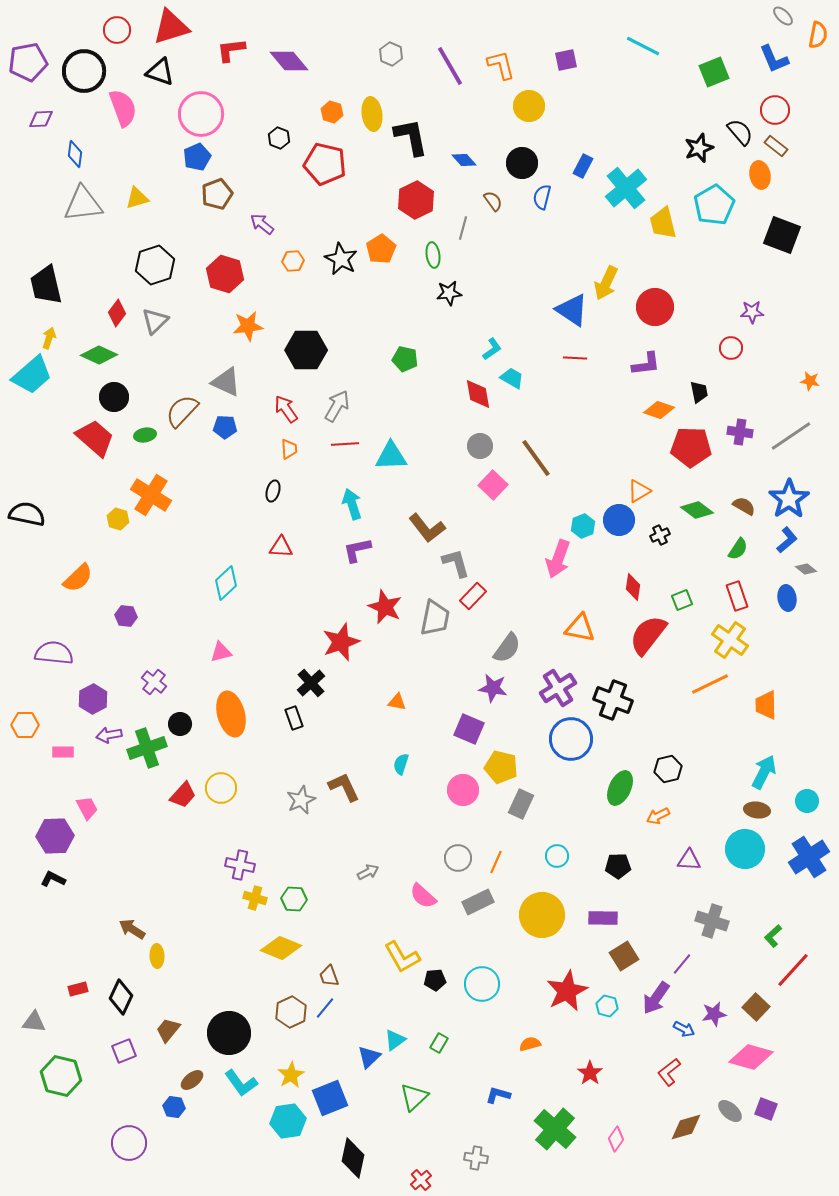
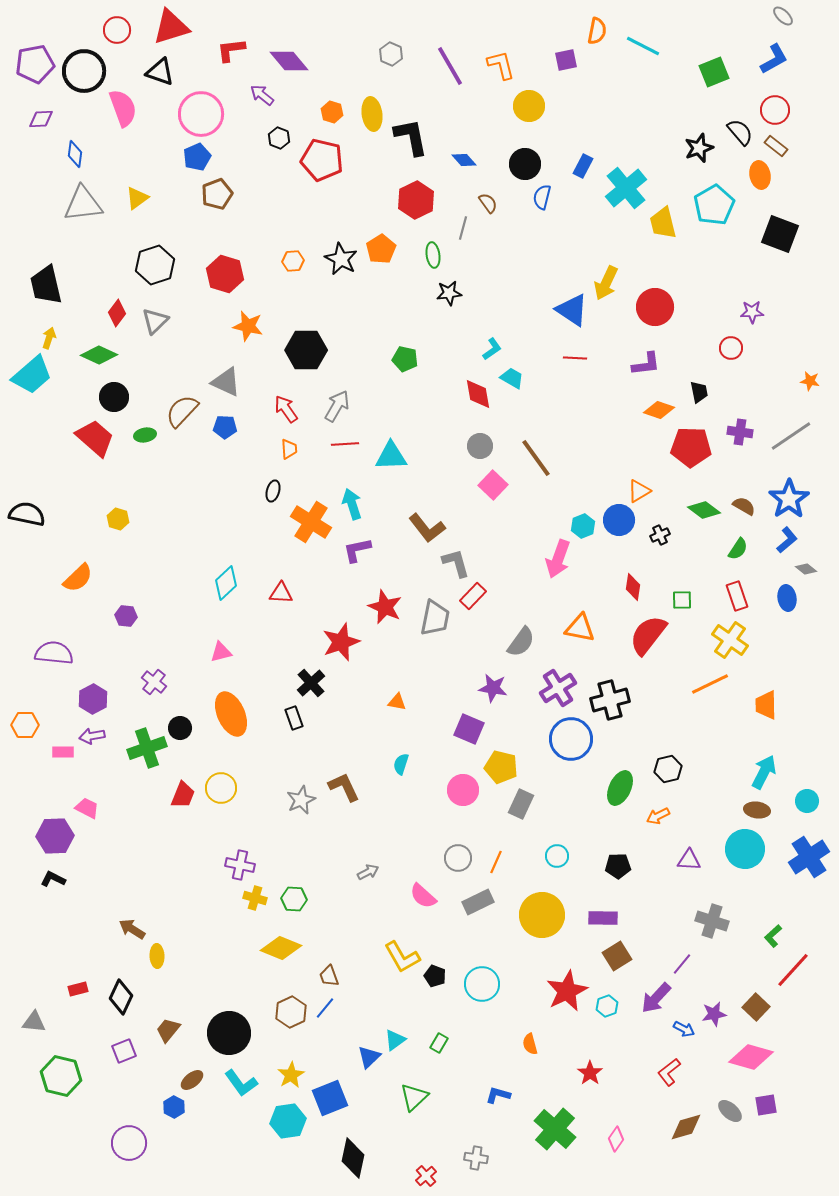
orange semicircle at (818, 35): moved 221 px left, 4 px up
blue L-shape at (774, 59): rotated 96 degrees counterclockwise
purple pentagon at (28, 62): moved 7 px right, 2 px down
black circle at (522, 163): moved 3 px right, 1 px down
red pentagon at (325, 164): moved 3 px left, 4 px up
yellow triangle at (137, 198): rotated 20 degrees counterclockwise
brown semicircle at (493, 201): moved 5 px left, 2 px down
purple arrow at (262, 224): moved 129 px up
black square at (782, 235): moved 2 px left, 1 px up
orange star at (248, 326): rotated 20 degrees clockwise
orange cross at (151, 495): moved 160 px right, 27 px down
green diamond at (697, 510): moved 7 px right
red triangle at (281, 547): moved 46 px down
green square at (682, 600): rotated 20 degrees clockwise
gray semicircle at (507, 648): moved 14 px right, 6 px up
black cross at (613, 700): moved 3 px left; rotated 36 degrees counterclockwise
orange ellipse at (231, 714): rotated 9 degrees counterclockwise
black circle at (180, 724): moved 4 px down
purple arrow at (109, 735): moved 17 px left, 1 px down
red trapezoid at (183, 795): rotated 20 degrees counterclockwise
pink trapezoid at (87, 808): rotated 35 degrees counterclockwise
brown square at (624, 956): moved 7 px left
black pentagon at (435, 980): moved 4 px up; rotated 25 degrees clockwise
purple arrow at (656, 998): rotated 8 degrees clockwise
cyan hexagon at (607, 1006): rotated 25 degrees clockwise
orange semicircle at (530, 1044): rotated 90 degrees counterclockwise
blue hexagon at (174, 1107): rotated 20 degrees clockwise
purple square at (766, 1109): moved 4 px up; rotated 30 degrees counterclockwise
red cross at (421, 1180): moved 5 px right, 4 px up
